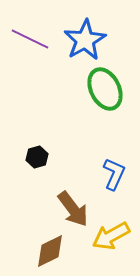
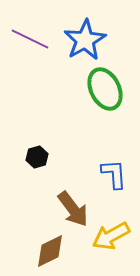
blue L-shape: rotated 28 degrees counterclockwise
